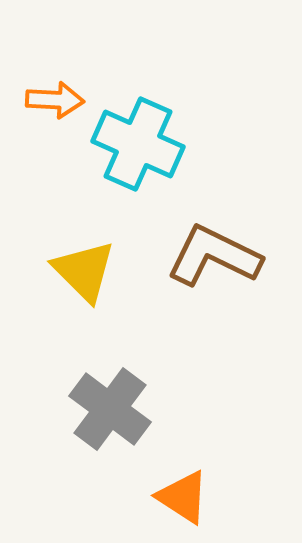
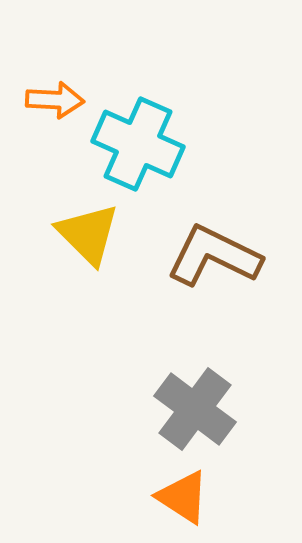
yellow triangle: moved 4 px right, 37 px up
gray cross: moved 85 px right
